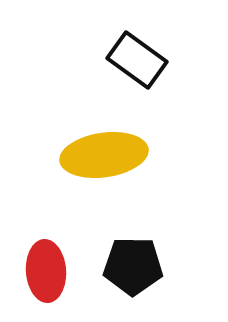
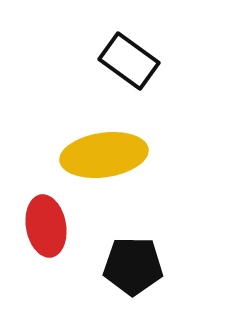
black rectangle: moved 8 px left, 1 px down
red ellipse: moved 45 px up; rotated 6 degrees counterclockwise
